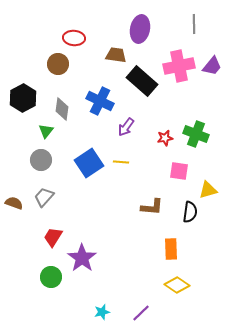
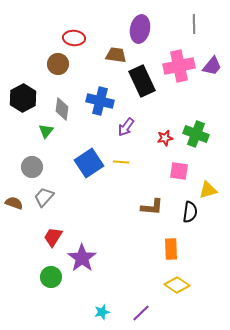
black rectangle: rotated 24 degrees clockwise
blue cross: rotated 12 degrees counterclockwise
gray circle: moved 9 px left, 7 px down
